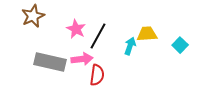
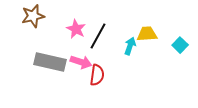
brown star: rotated 10 degrees clockwise
pink arrow: moved 1 px left, 3 px down; rotated 25 degrees clockwise
